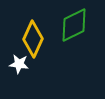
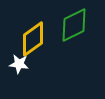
yellow diamond: rotated 30 degrees clockwise
